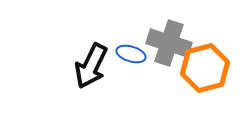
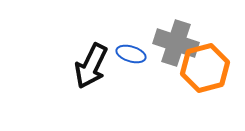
gray cross: moved 7 px right
